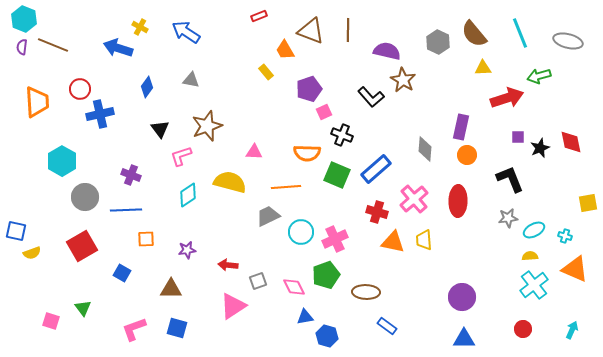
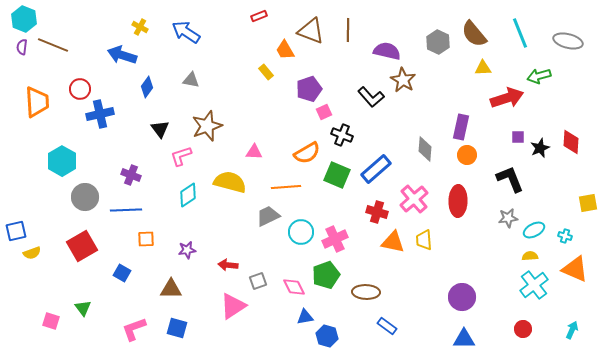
blue arrow at (118, 48): moved 4 px right, 7 px down
red diamond at (571, 142): rotated 15 degrees clockwise
orange semicircle at (307, 153): rotated 32 degrees counterclockwise
blue square at (16, 231): rotated 25 degrees counterclockwise
